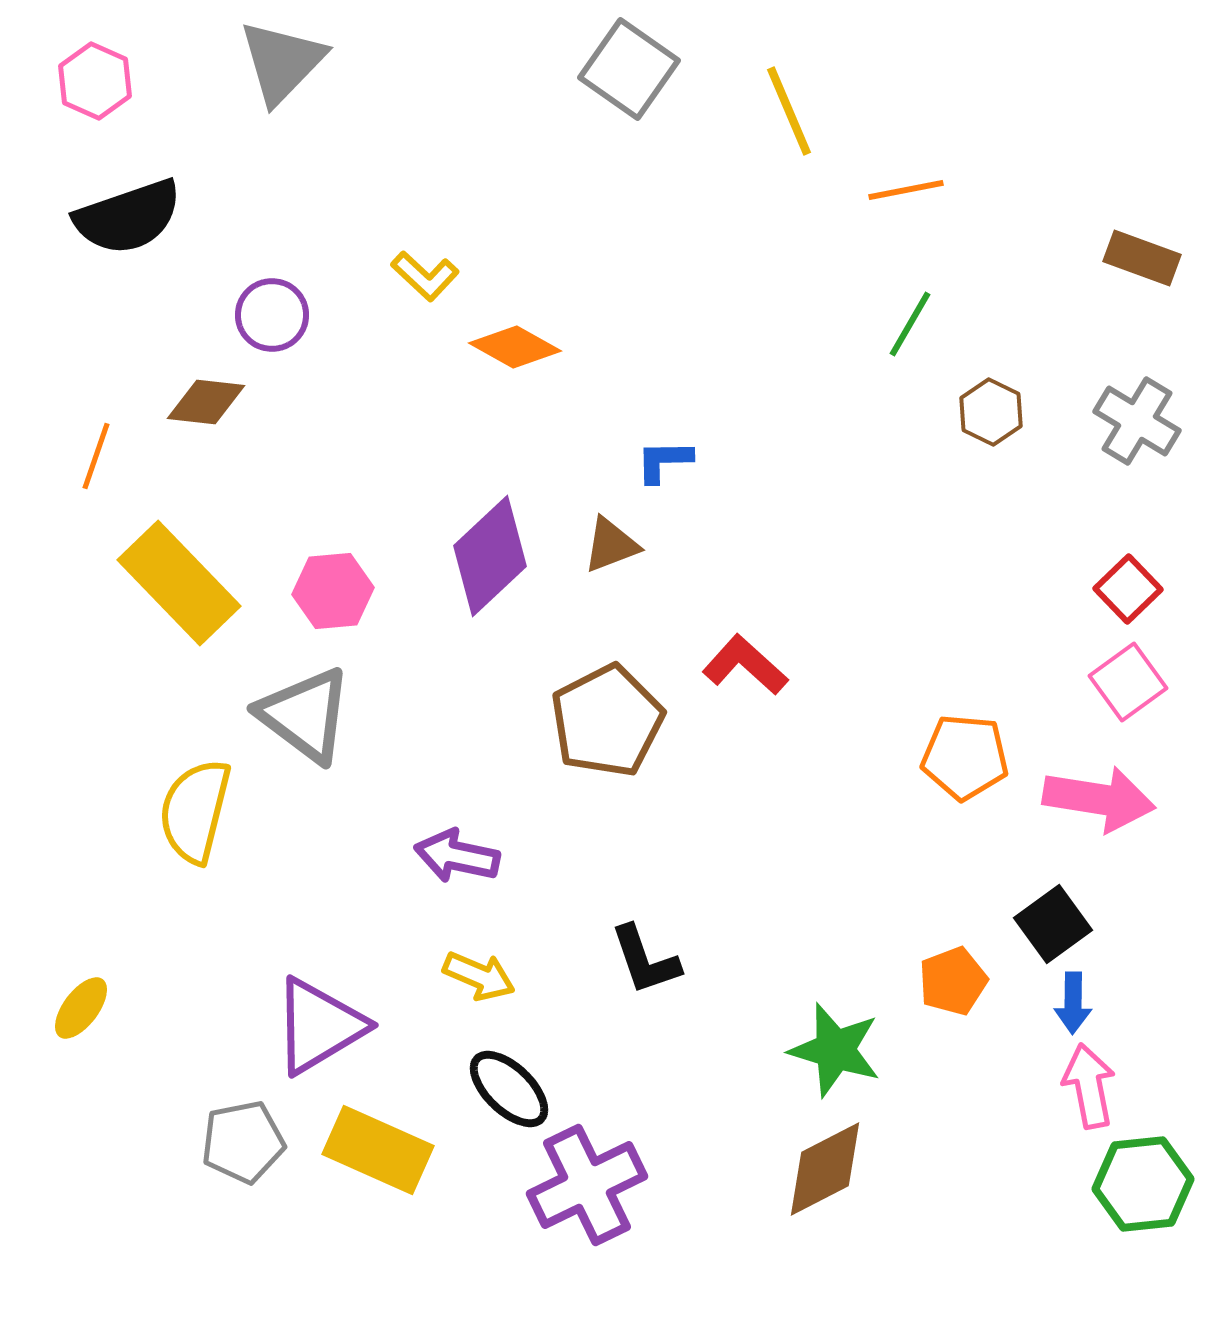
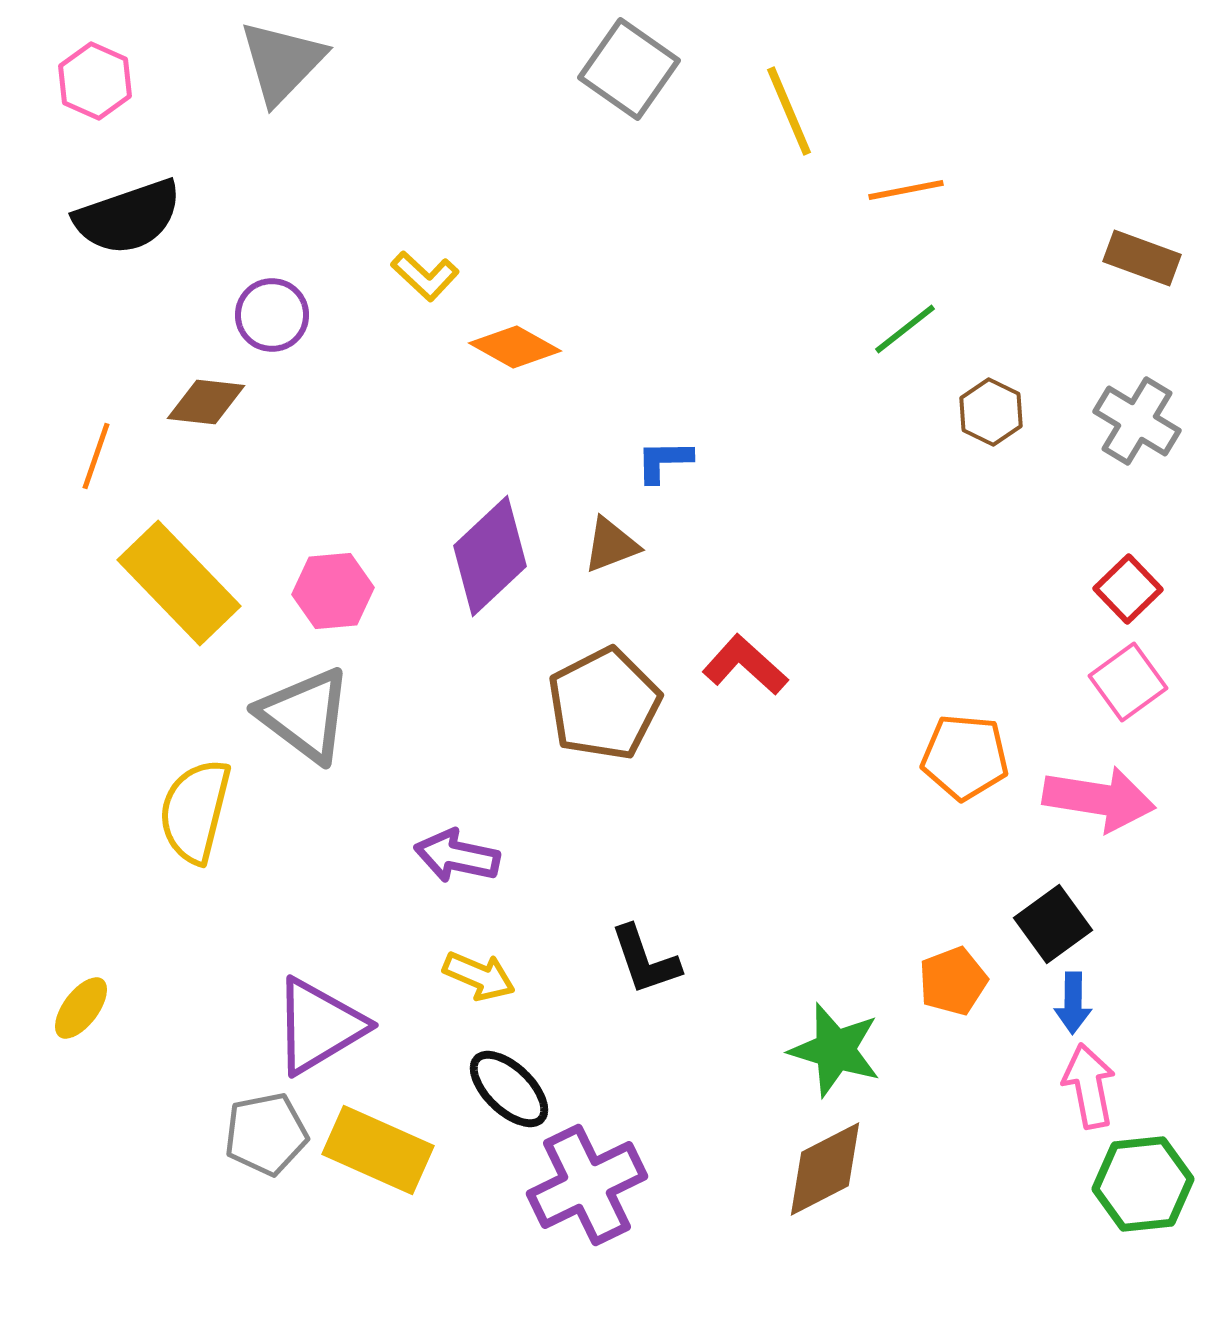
green line at (910, 324): moved 5 px left, 5 px down; rotated 22 degrees clockwise
brown pentagon at (607, 721): moved 3 px left, 17 px up
gray pentagon at (243, 1142): moved 23 px right, 8 px up
